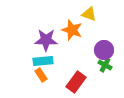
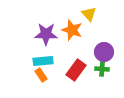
yellow triangle: rotated 28 degrees clockwise
purple star: moved 6 px up
purple circle: moved 2 px down
green cross: moved 3 px left, 4 px down; rotated 24 degrees counterclockwise
red rectangle: moved 12 px up
